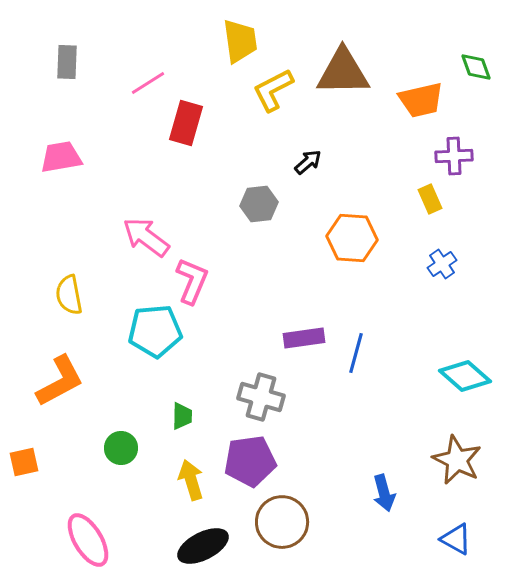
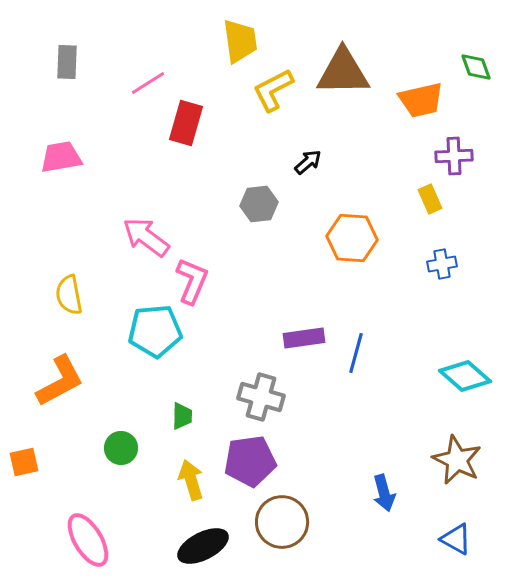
blue cross: rotated 24 degrees clockwise
